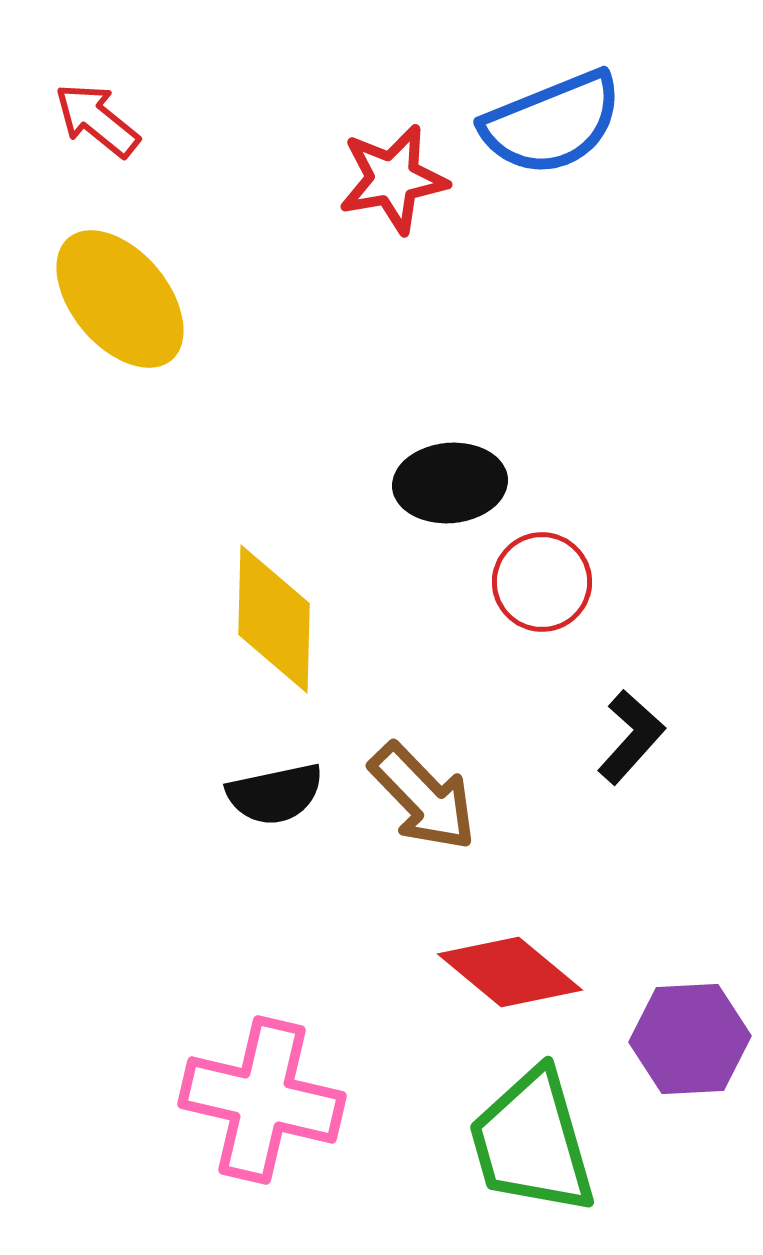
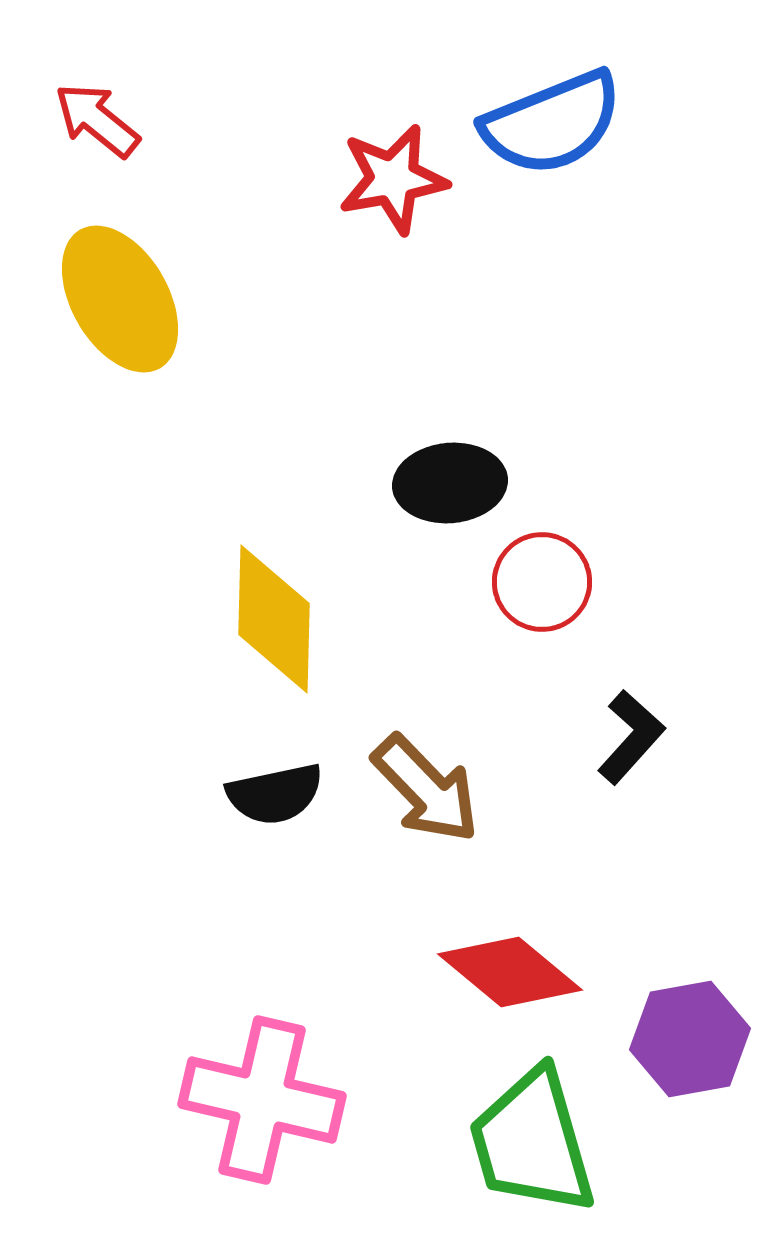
yellow ellipse: rotated 10 degrees clockwise
brown arrow: moved 3 px right, 8 px up
purple hexagon: rotated 7 degrees counterclockwise
